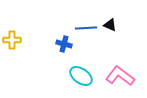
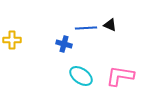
pink L-shape: rotated 28 degrees counterclockwise
